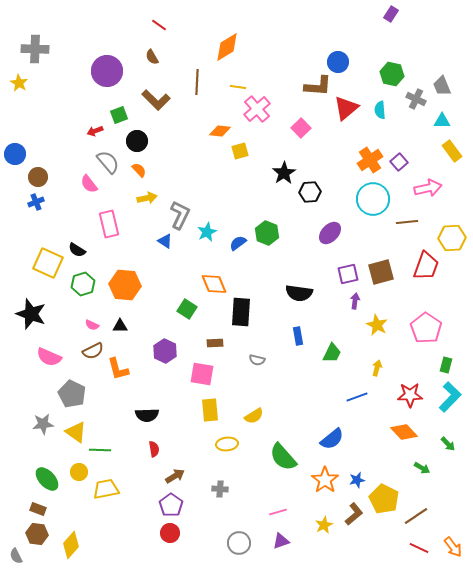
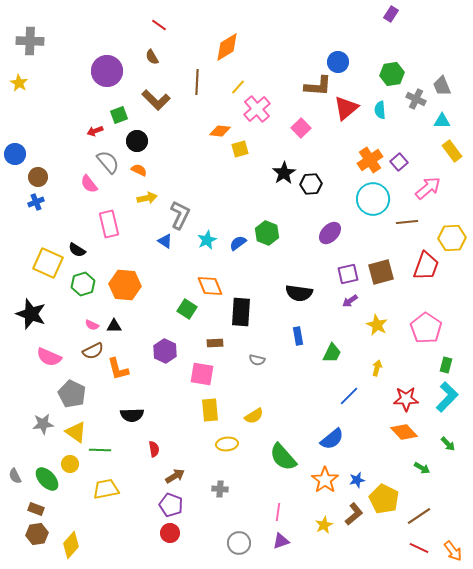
gray cross at (35, 49): moved 5 px left, 8 px up
green hexagon at (392, 74): rotated 20 degrees counterclockwise
yellow line at (238, 87): rotated 56 degrees counterclockwise
yellow square at (240, 151): moved 2 px up
orange semicircle at (139, 170): rotated 21 degrees counterclockwise
pink arrow at (428, 188): rotated 28 degrees counterclockwise
black hexagon at (310, 192): moved 1 px right, 8 px up
cyan star at (207, 232): moved 8 px down
orange diamond at (214, 284): moved 4 px left, 2 px down
purple arrow at (355, 301): moved 5 px left; rotated 133 degrees counterclockwise
black triangle at (120, 326): moved 6 px left
red star at (410, 395): moved 4 px left, 4 px down
blue line at (357, 397): moved 8 px left, 1 px up; rotated 25 degrees counterclockwise
cyan L-shape at (450, 397): moved 3 px left
black semicircle at (147, 415): moved 15 px left
yellow circle at (79, 472): moved 9 px left, 8 px up
purple pentagon at (171, 505): rotated 15 degrees counterclockwise
brown rectangle at (38, 509): moved 2 px left
pink line at (278, 512): rotated 66 degrees counterclockwise
brown line at (416, 516): moved 3 px right
brown hexagon at (37, 534): rotated 15 degrees counterclockwise
orange arrow at (453, 547): moved 4 px down
gray semicircle at (16, 556): moved 1 px left, 80 px up
